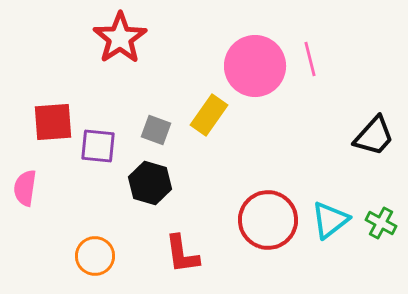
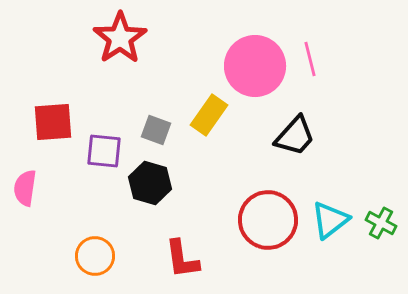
black trapezoid: moved 79 px left
purple square: moved 6 px right, 5 px down
red L-shape: moved 5 px down
